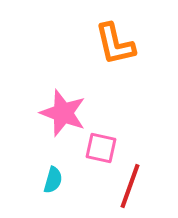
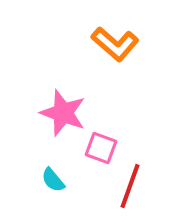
orange L-shape: rotated 36 degrees counterclockwise
pink square: rotated 8 degrees clockwise
cyan semicircle: rotated 124 degrees clockwise
